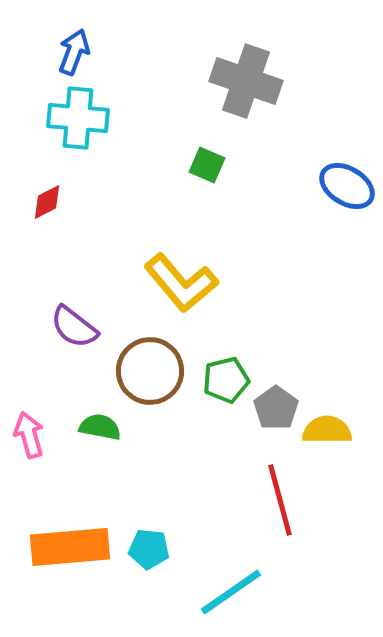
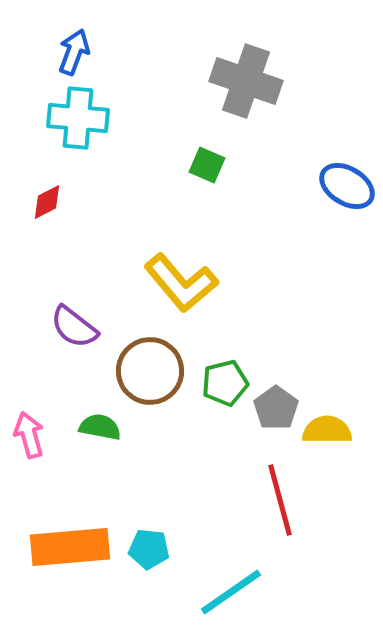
green pentagon: moved 1 px left, 3 px down
